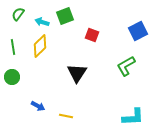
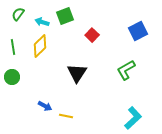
red square: rotated 24 degrees clockwise
green L-shape: moved 4 px down
blue arrow: moved 7 px right
cyan L-shape: moved 1 px down; rotated 40 degrees counterclockwise
